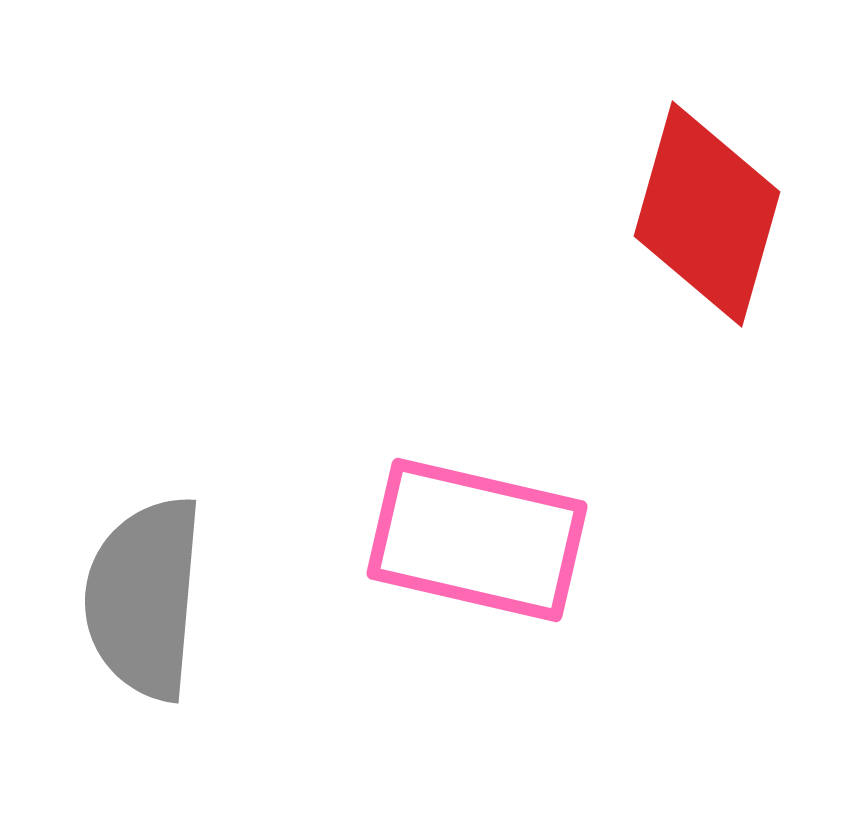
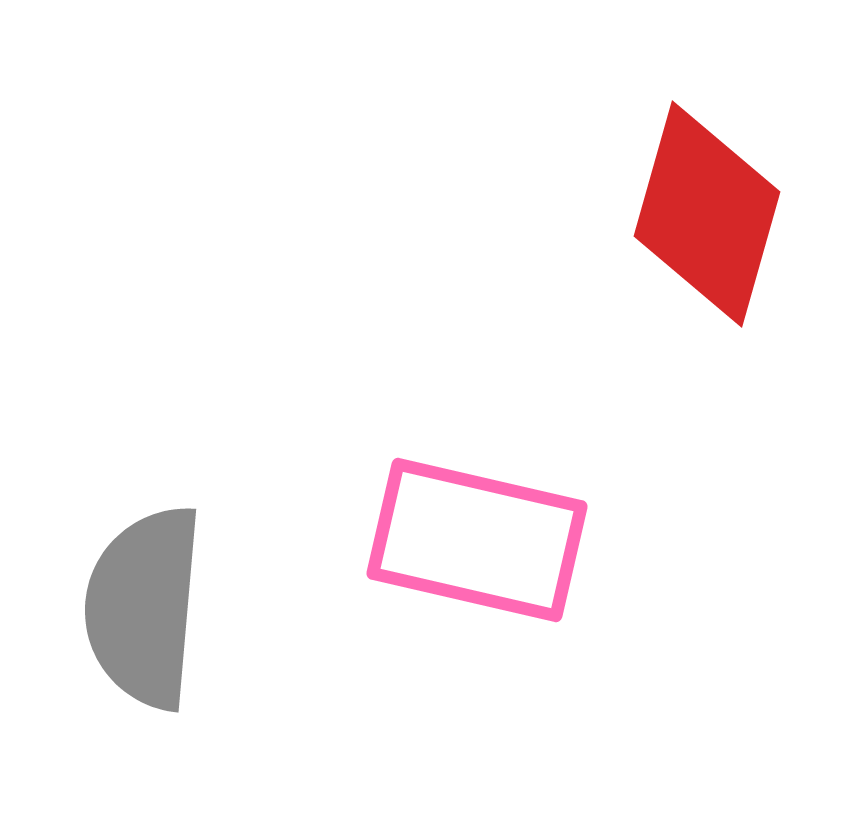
gray semicircle: moved 9 px down
